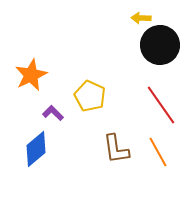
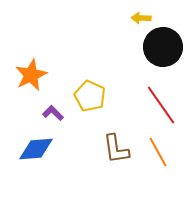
black circle: moved 3 px right, 2 px down
blue diamond: rotated 36 degrees clockwise
